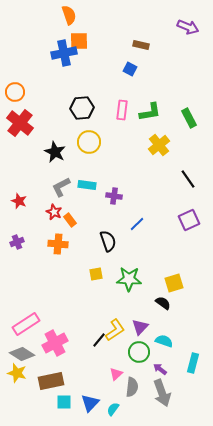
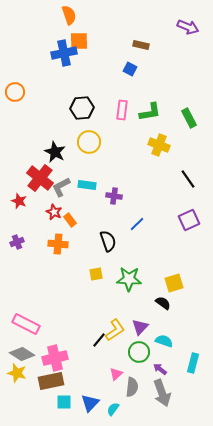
red cross at (20, 123): moved 20 px right, 55 px down
yellow cross at (159, 145): rotated 30 degrees counterclockwise
pink rectangle at (26, 324): rotated 60 degrees clockwise
pink cross at (55, 343): moved 15 px down; rotated 15 degrees clockwise
